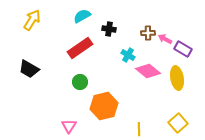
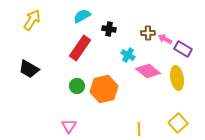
red rectangle: rotated 20 degrees counterclockwise
green circle: moved 3 px left, 4 px down
orange hexagon: moved 17 px up
